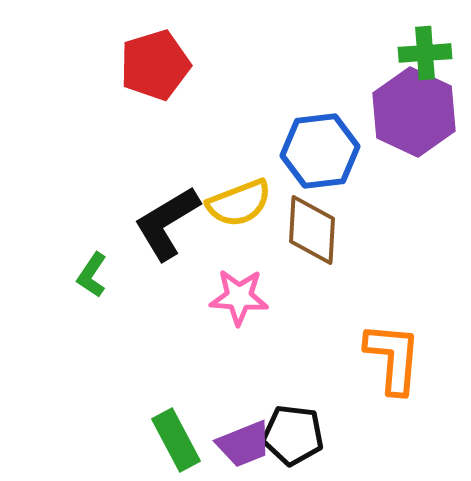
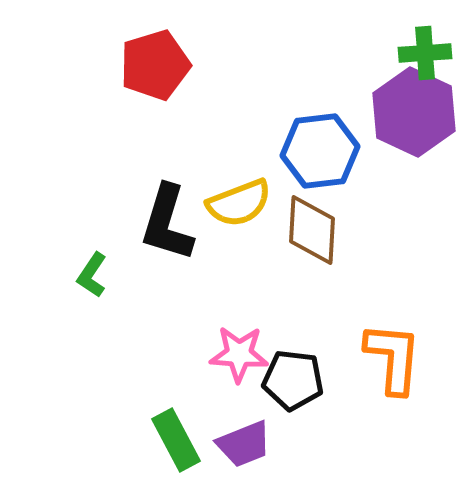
black L-shape: rotated 42 degrees counterclockwise
pink star: moved 57 px down
black pentagon: moved 55 px up
